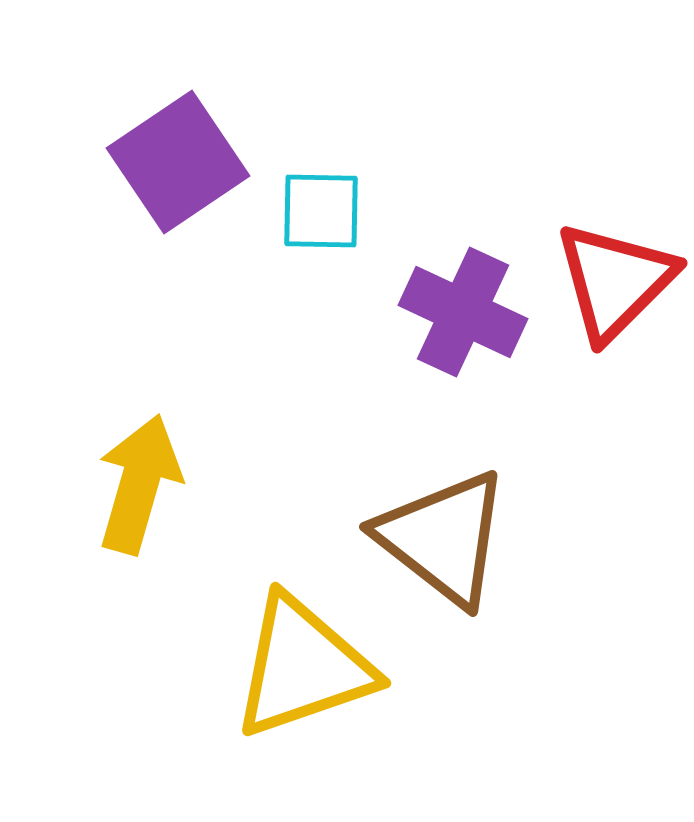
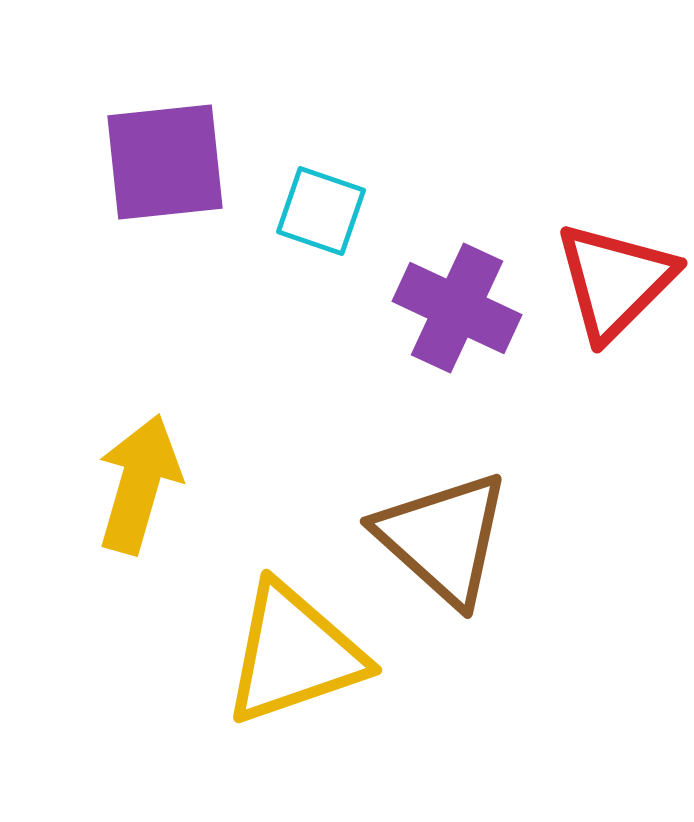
purple square: moved 13 px left; rotated 28 degrees clockwise
cyan square: rotated 18 degrees clockwise
purple cross: moved 6 px left, 4 px up
brown triangle: rotated 4 degrees clockwise
yellow triangle: moved 9 px left, 13 px up
